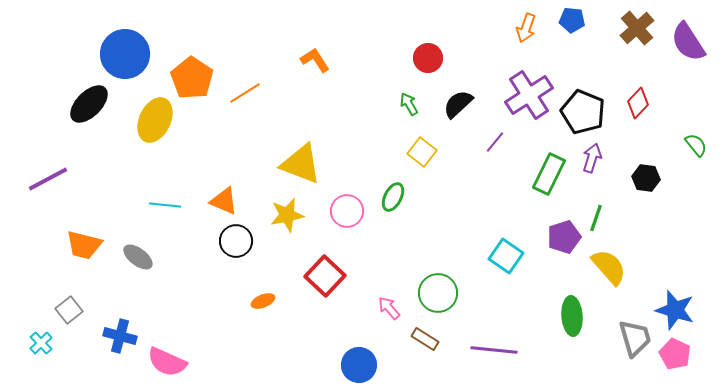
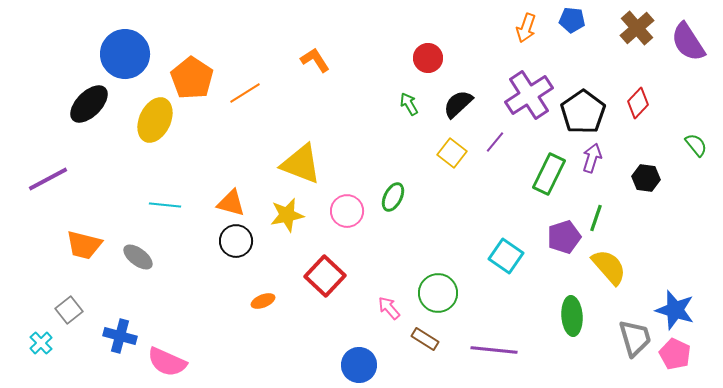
black pentagon at (583, 112): rotated 15 degrees clockwise
yellow square at (422, 152): moved 30 px right, 1 px down
orange triangle at (224, 201): moved 7 px right, 2 px down; rotated 8 degrees counterclockwise
